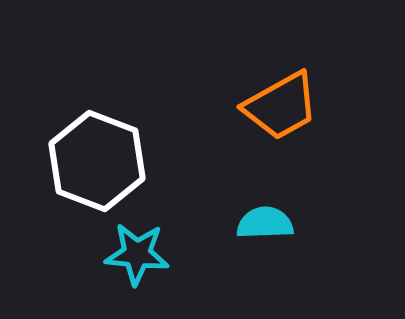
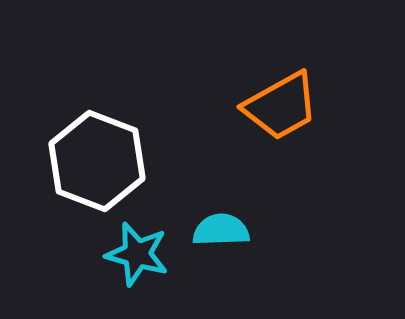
cyan semicircle: moved 44 px left, 7 px down
cyan star: rotated 10 degrees clockwise
